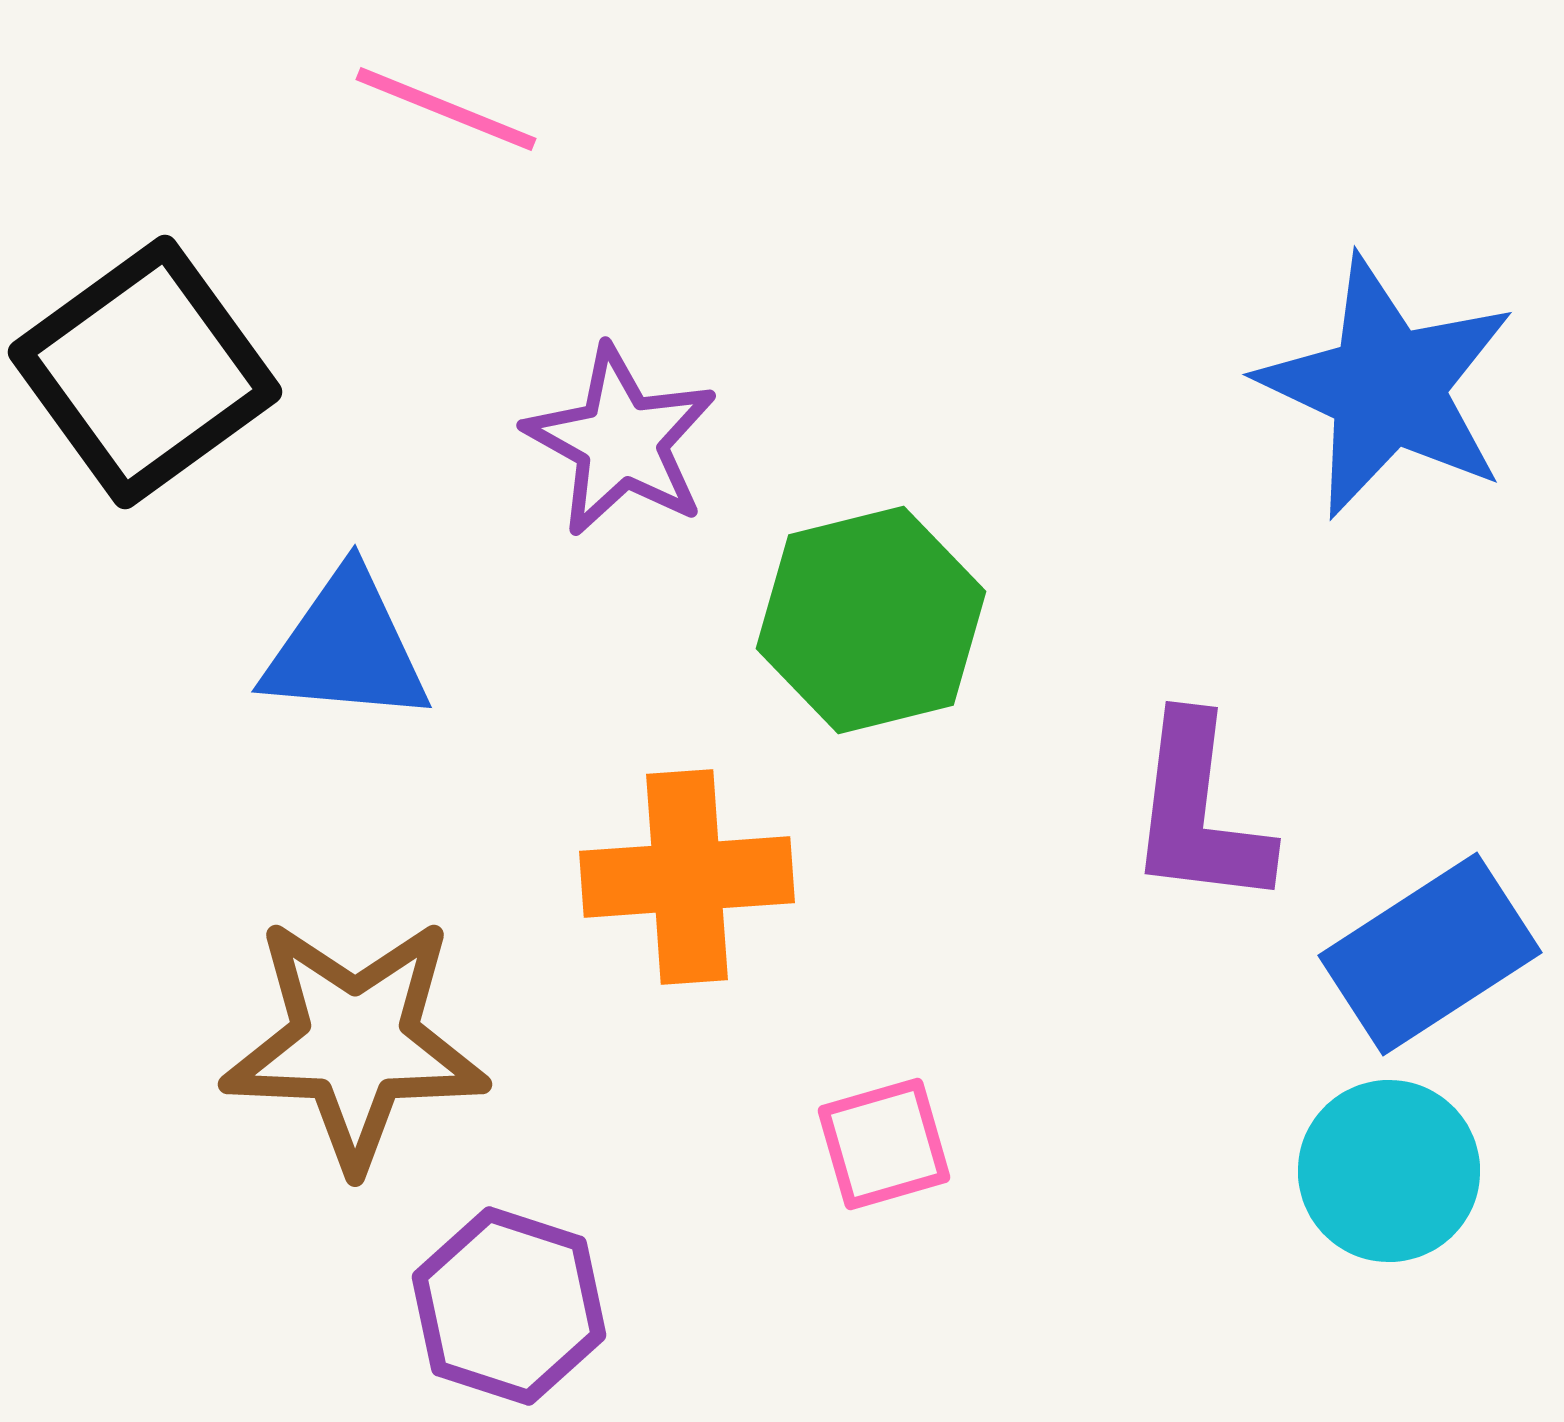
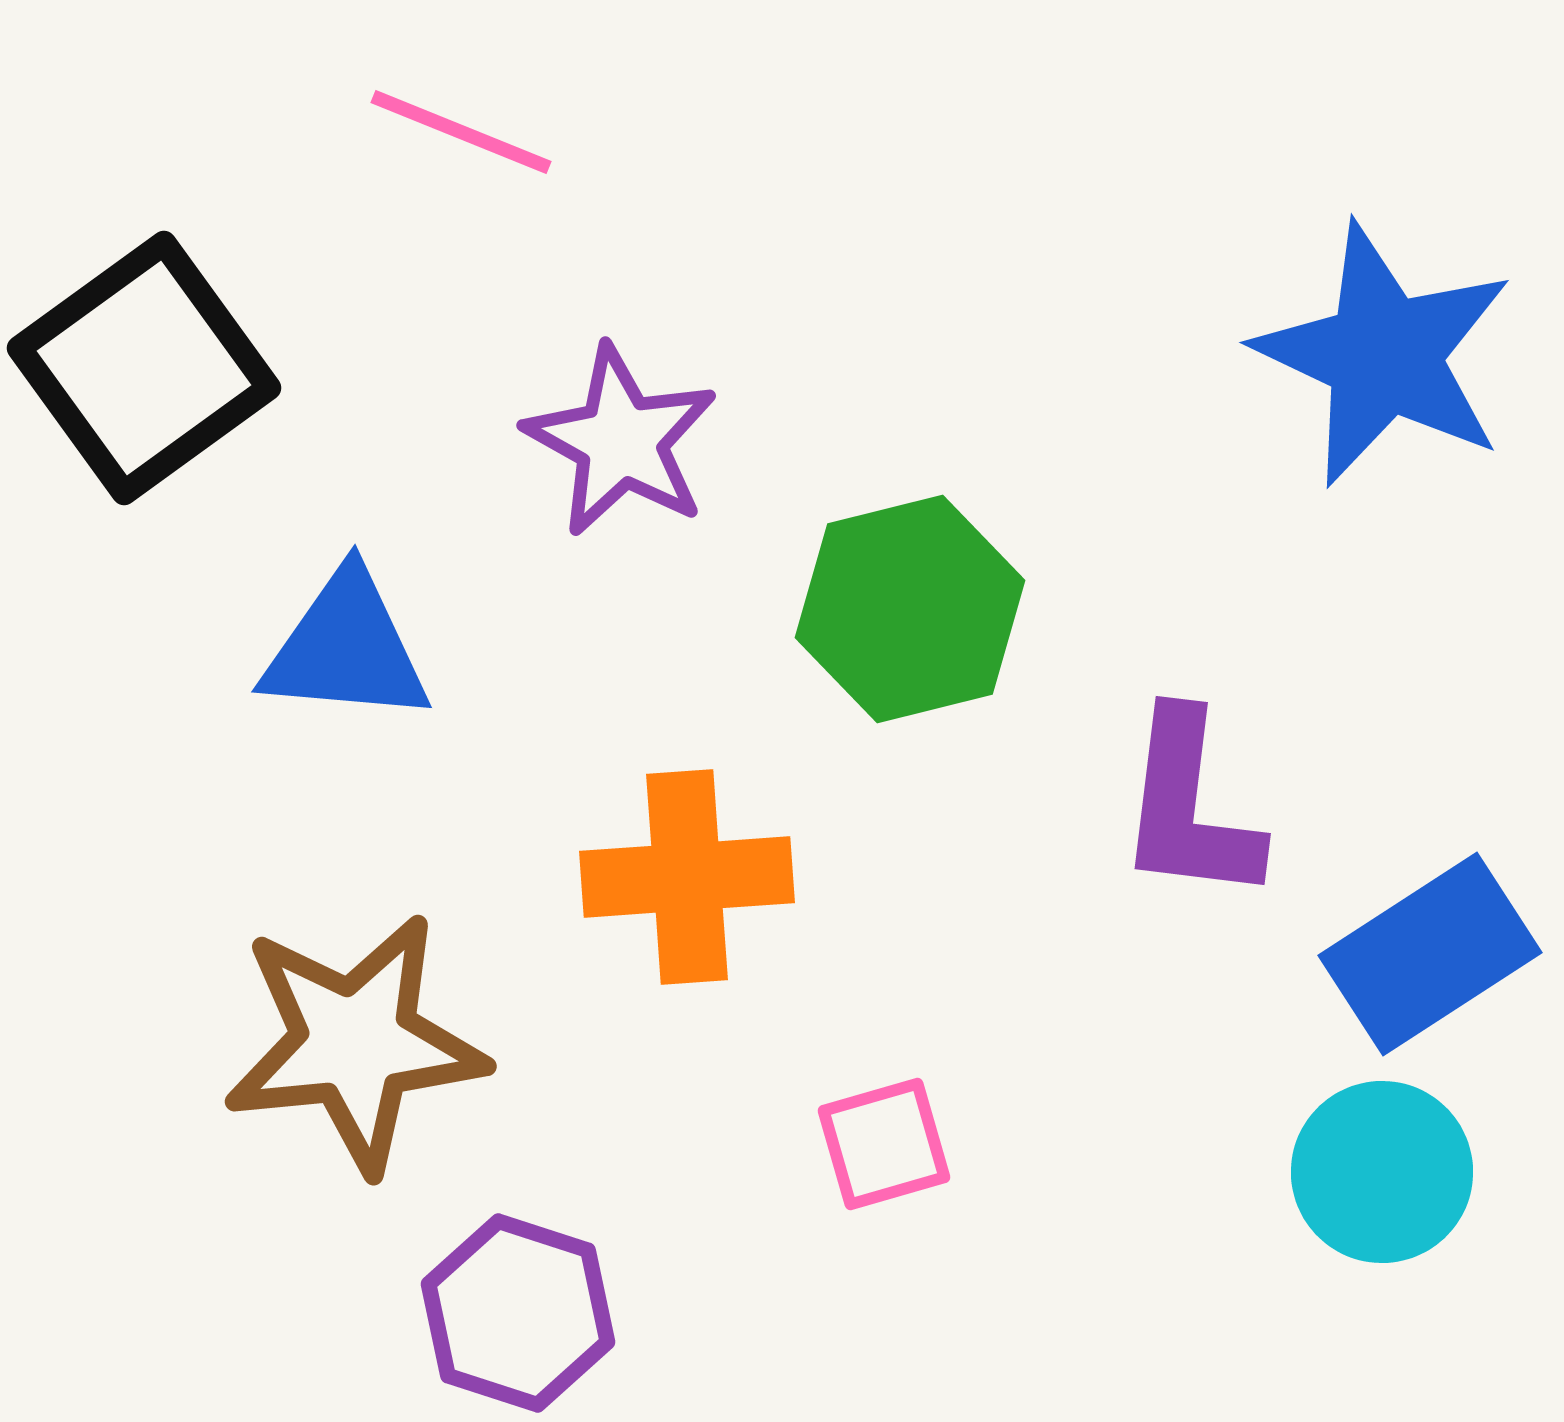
pink line: moved 15 px right, 23 px down
black square: moved 1 px left, 4 px up
blue star: moved 3 px left, 32 px up
green hexagon: moved 39 px right, 11 px up
purple L-shape: moved 10 px left, 5 px up
brown star: rotated 8 degrees counterclockwise
cyan circle: moved 7 px left, 1 px down
purple hexagon: moved 9 px right, 7 px down
